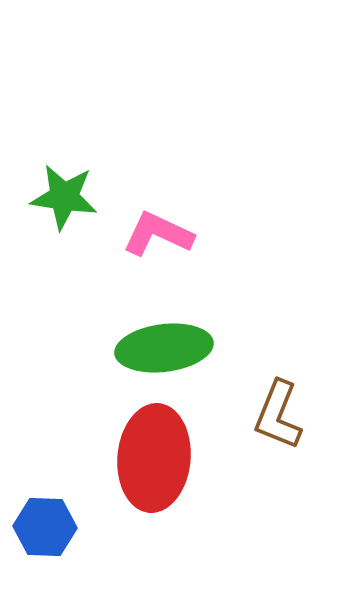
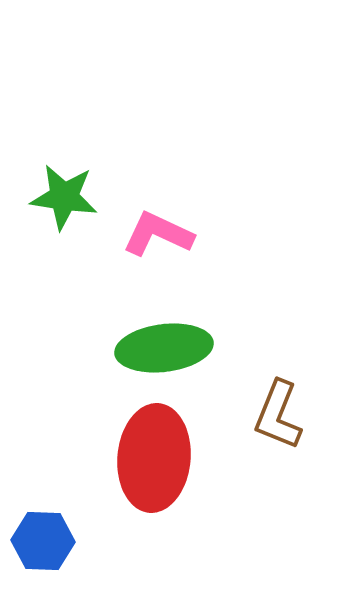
blue hexagon: moved 2 px left, 14 px down
